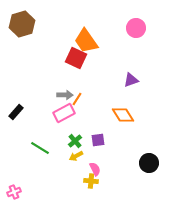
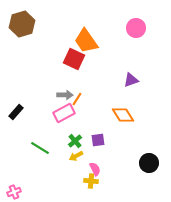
red square: moved 2 px left, 1 px down
